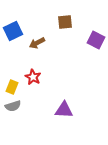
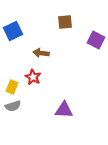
brown arrow: moved 4 px right, 10 px down; rotated 35 degrees clockwise
